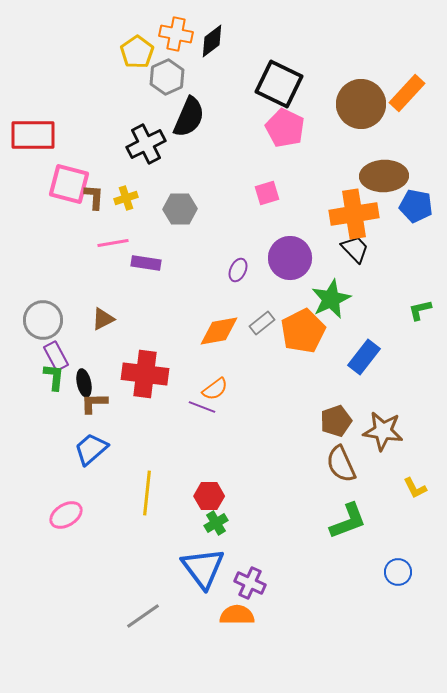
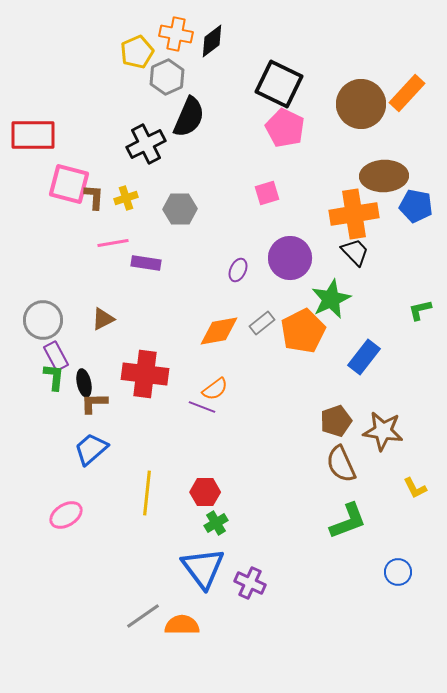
yellow pentagon at (137, 52): rotated 12 degrees clockwise
black trapezoid at (355, 249): moved 3 px down
red hexagon at (209, 496): moved 4 px left, 4 px up
orange semicircle at (237, 615): moved 55 px left, 10 px down
